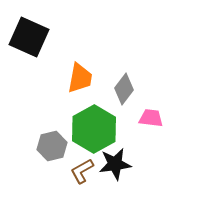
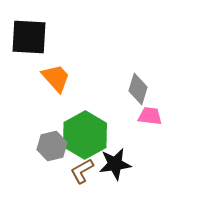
black square: rotated 21 degrees counterclockwise
orange trapezoid: moved 24 px left; rotated 52 degrees counterclockwise
gray diamond: moved 14 px right; rotated 20 degrees counterclockwise
pink trapezoid: moved 1 px left, 2 px up
green hexagon: moved 9 px left, 6 px down
